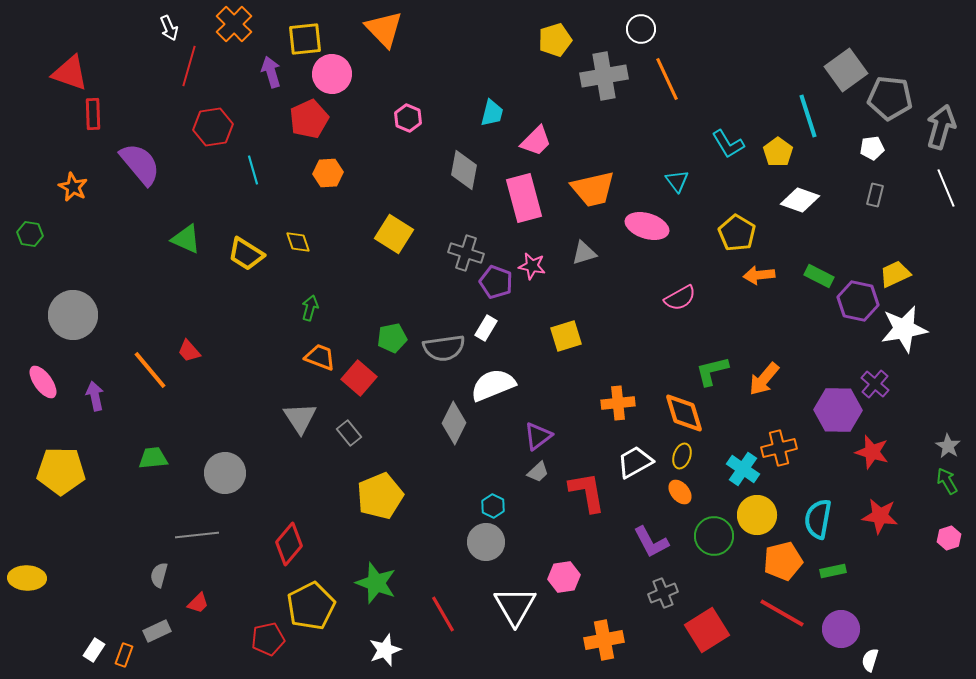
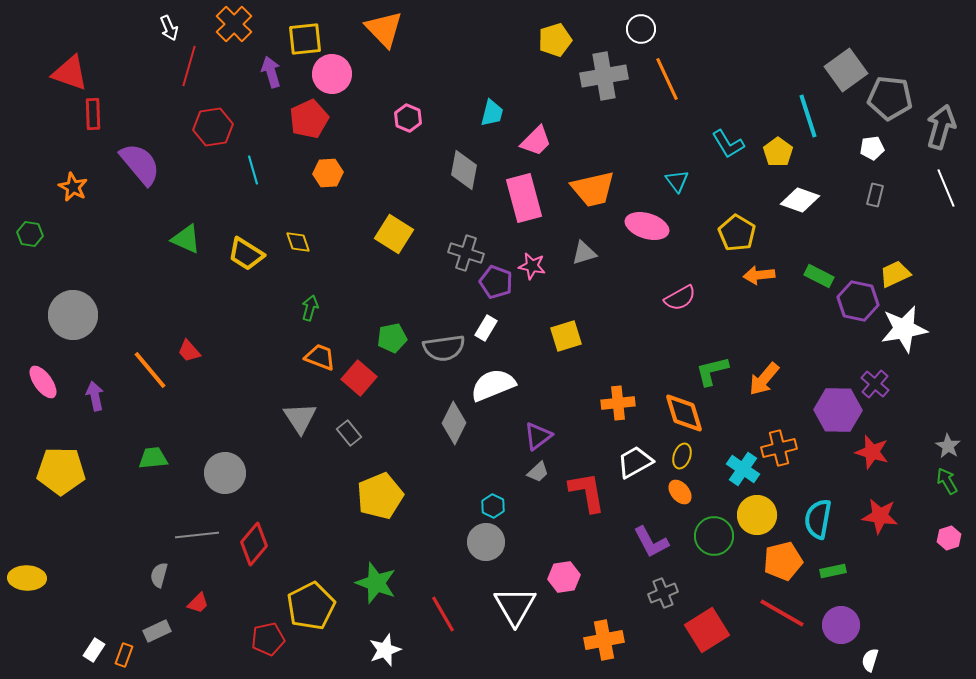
red diamond at (289, 544): moved 35 px left
purple circle at (841, 629): moved 4 px up
